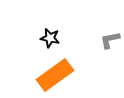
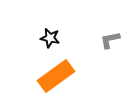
orange rectangle: moved 1 px right, 1 px down
